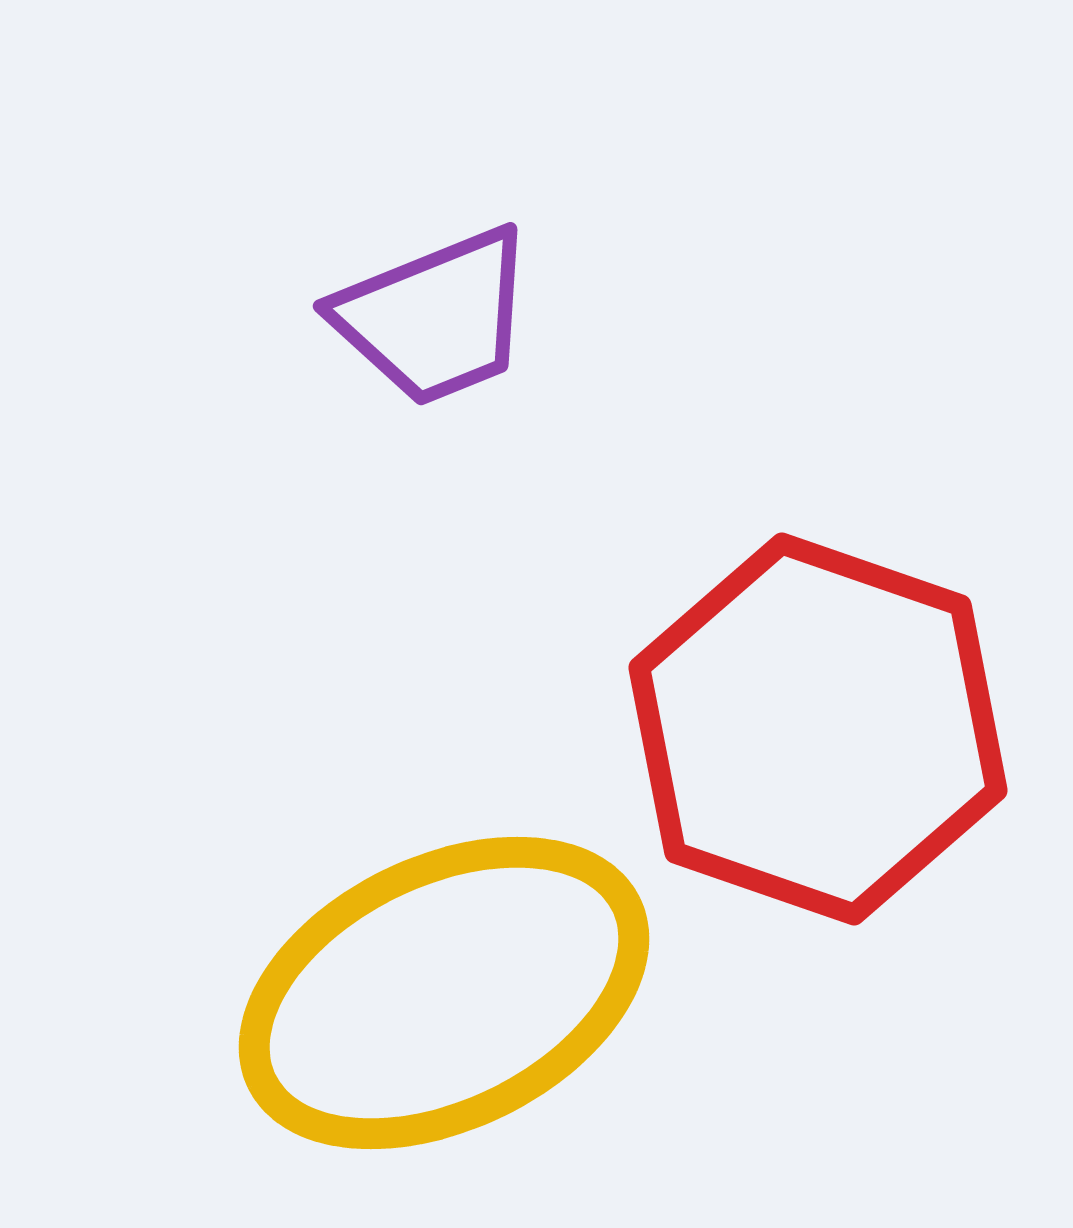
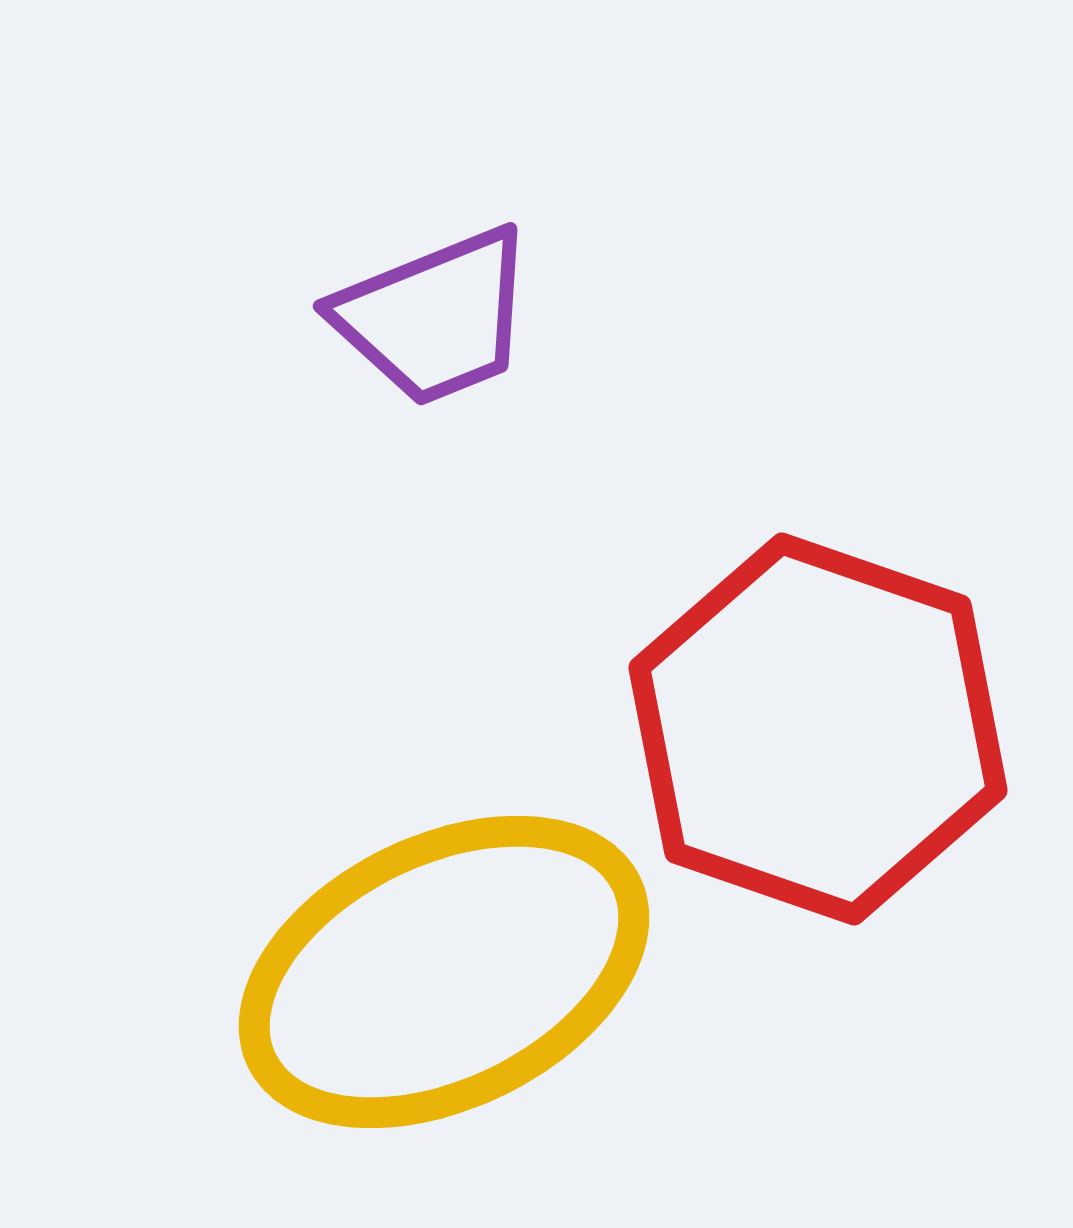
yellow ellipse: moved 21 px up
